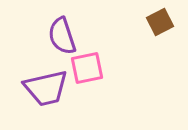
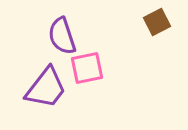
brown square: moved 3 px left
purple trapezoid: rotated 39 degrees counterclockwise
